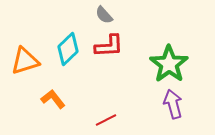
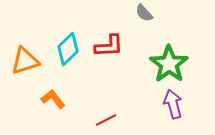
gray semicircle: moved 40 px right, 2 px up
